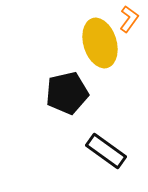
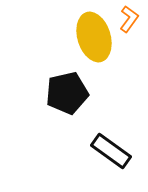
yellow ellipse: moved 6 px left, 6 px up
black rectangle: moved 5 px right
